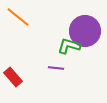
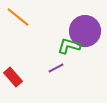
purple line: rotated 35 degrees counterclockwise
